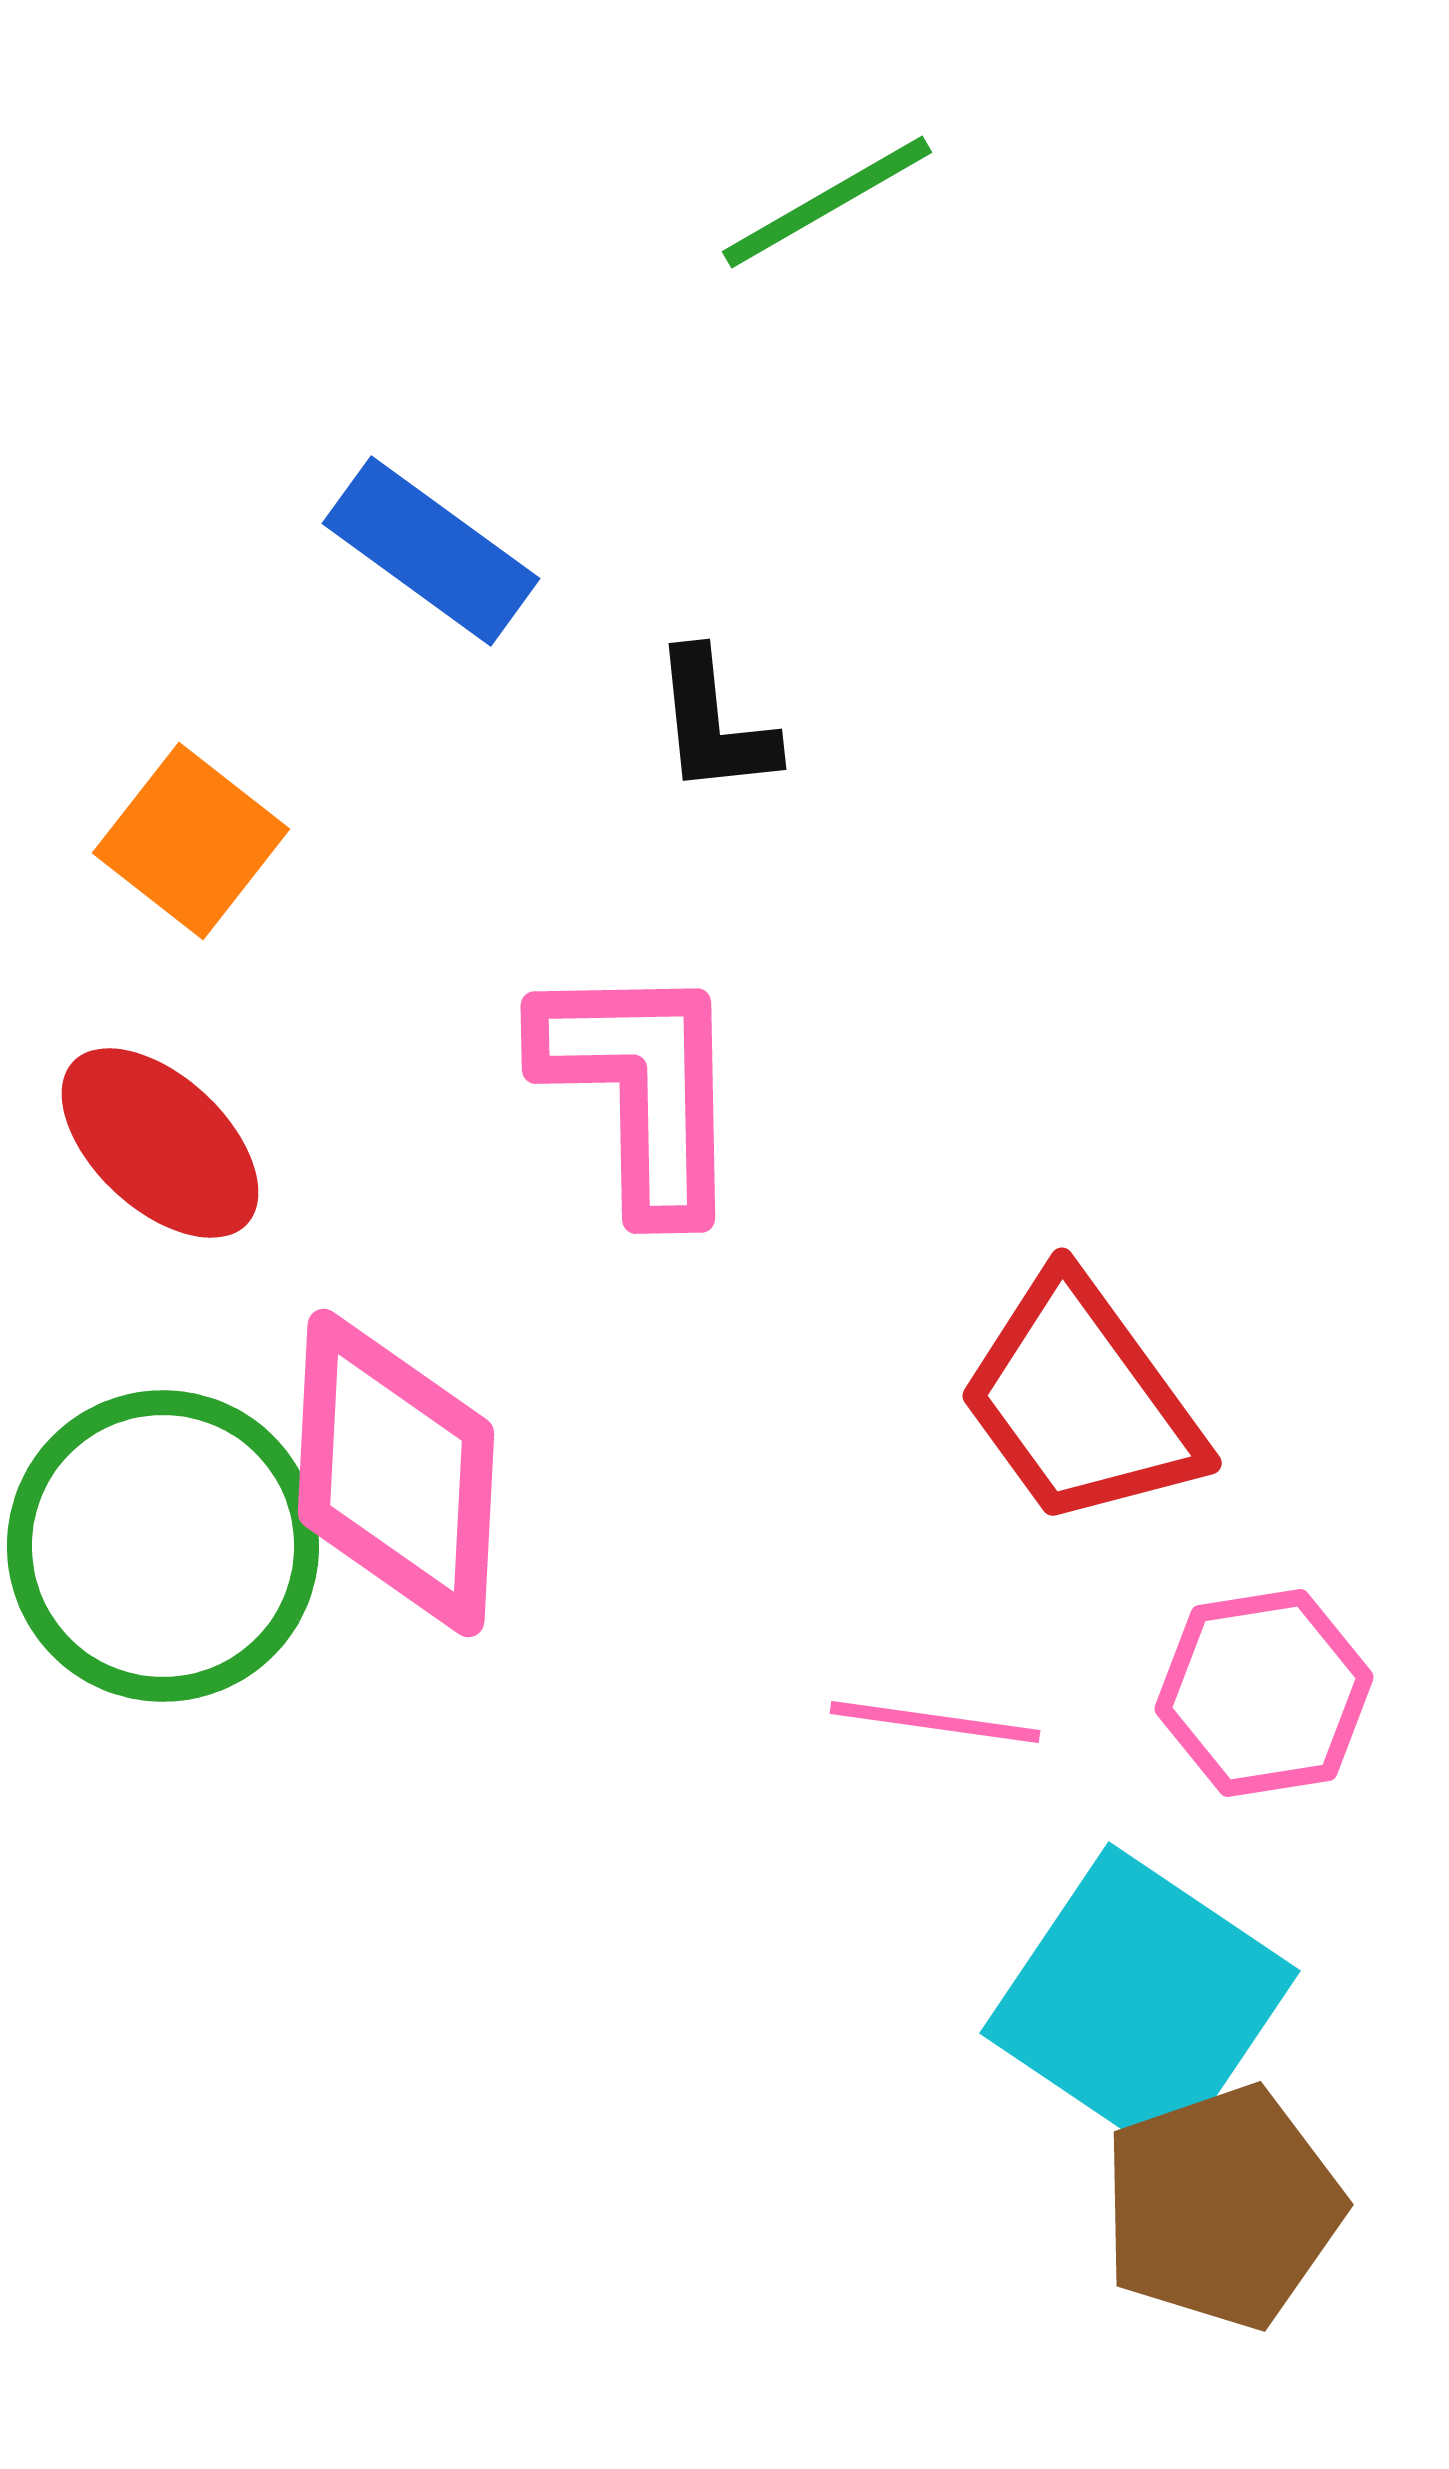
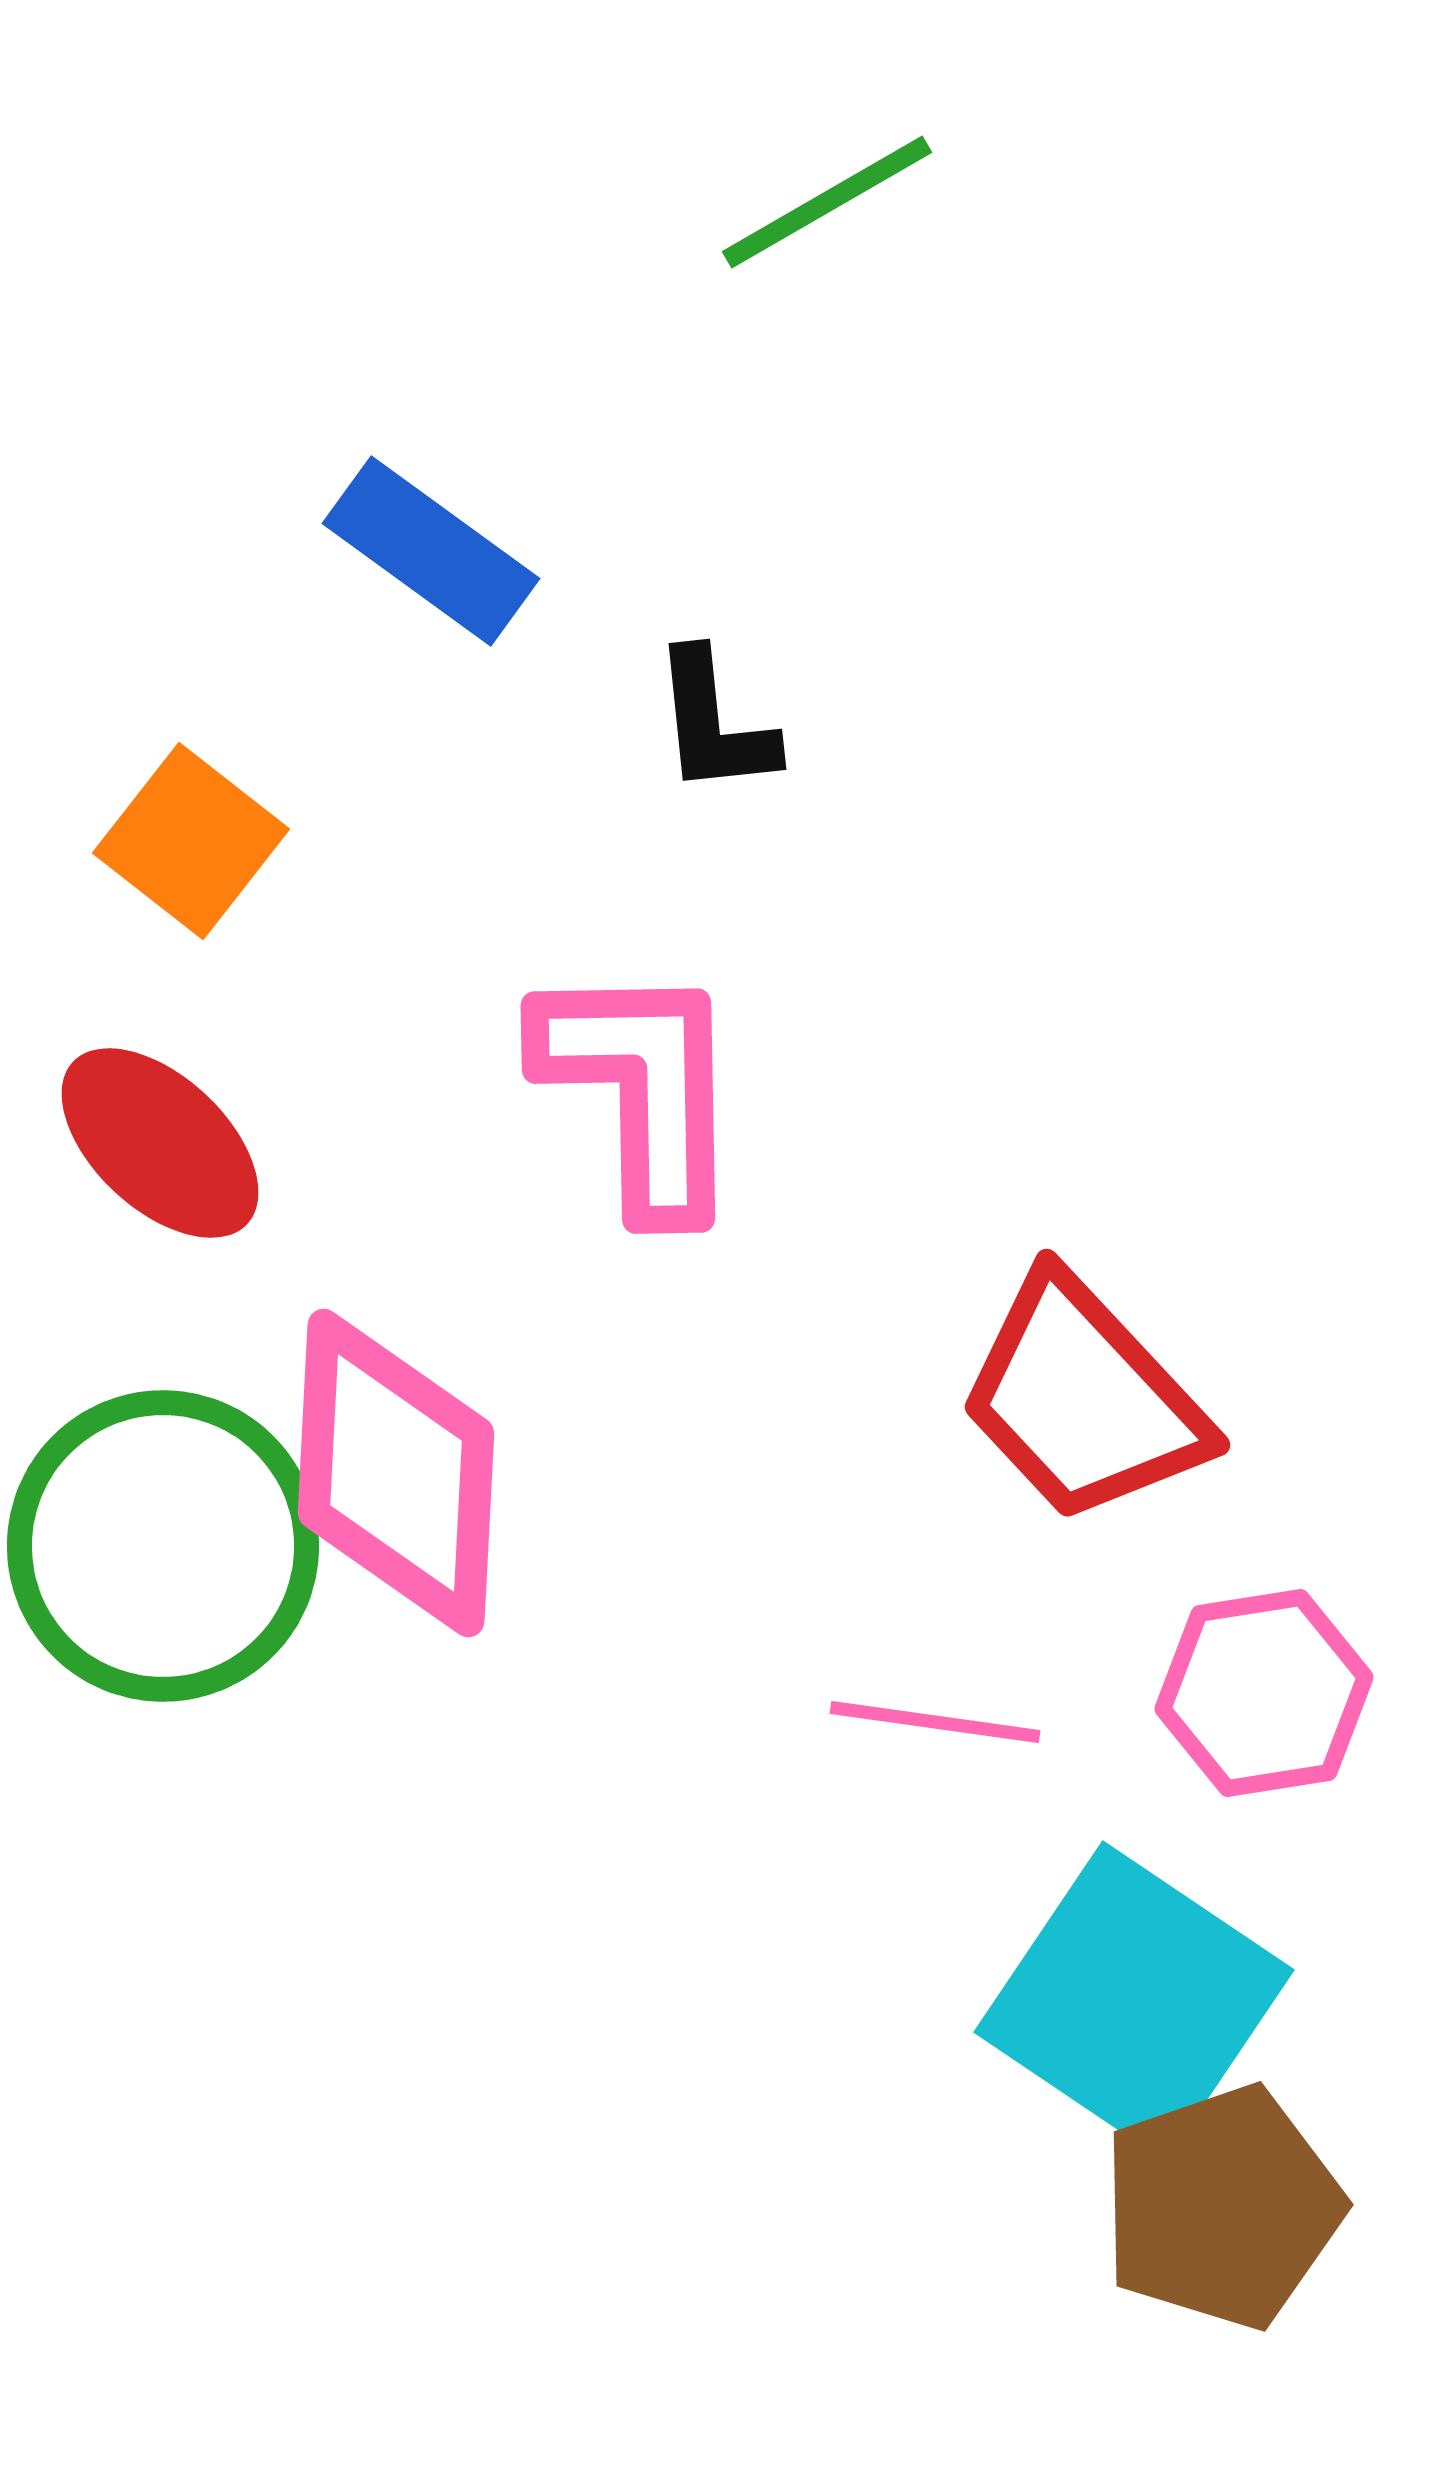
red trapezoid: moved 2 px right, 2 px up; rotated 7 degrees counterclockwise
cyan square: moved 6 px left, 1 px up
